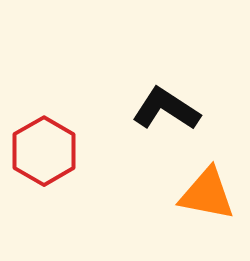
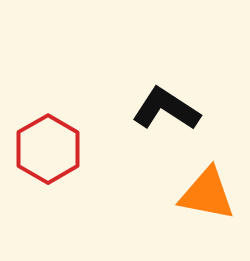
red hexagon: moved 4 px right, 2 px up
